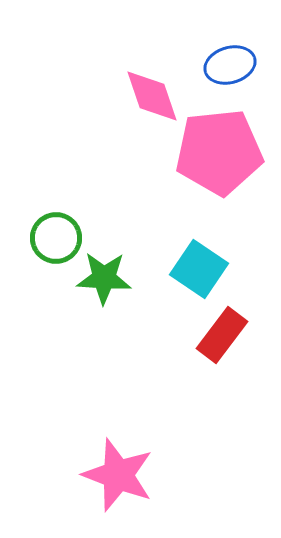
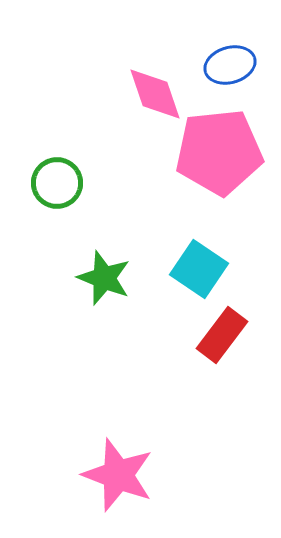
pink diamond: moved 3 px right, 2 px up
green circle: moved 1 px right, 55 px up
green star: rotated 18 degrees clockwise
